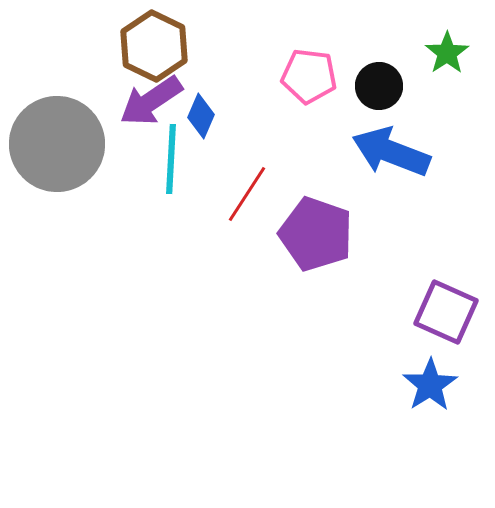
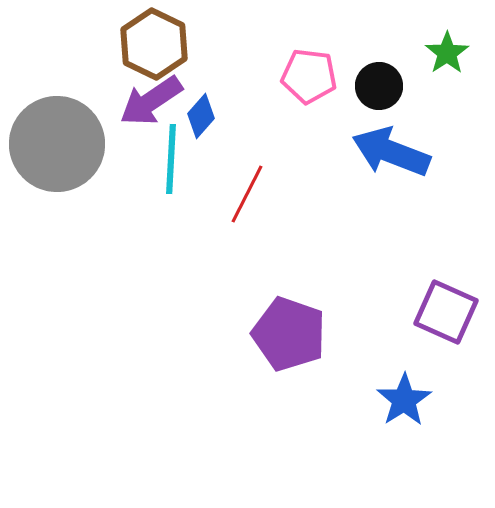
brown hexagon: moved 2 px up
blue diamond: rotated 18 degrees clockwise
red line: rotated 6 degrees counterclockwise
purple pentagon: moved 27 px left, 100 px down
blue star: moved 26 px left, 15 px down
